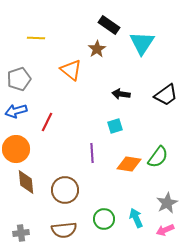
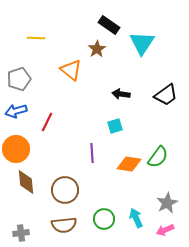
brown semicircle: moved 5 px up
